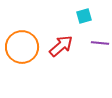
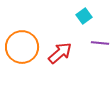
cyan square: rotated 21 degrees counterclockwise
red arrow: moved 1 px left, 7 px down
